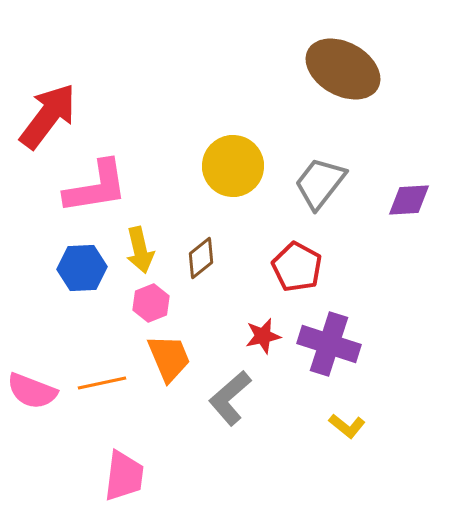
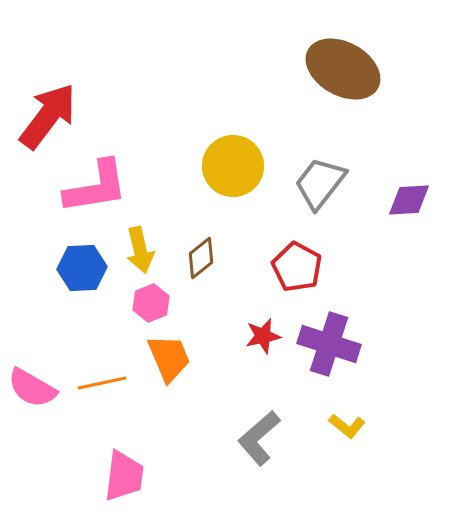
pink semicircle: moved 3 px up; rotated 9 degrees clockwise
gray L-shape: moved 29 px right, 40 px down
